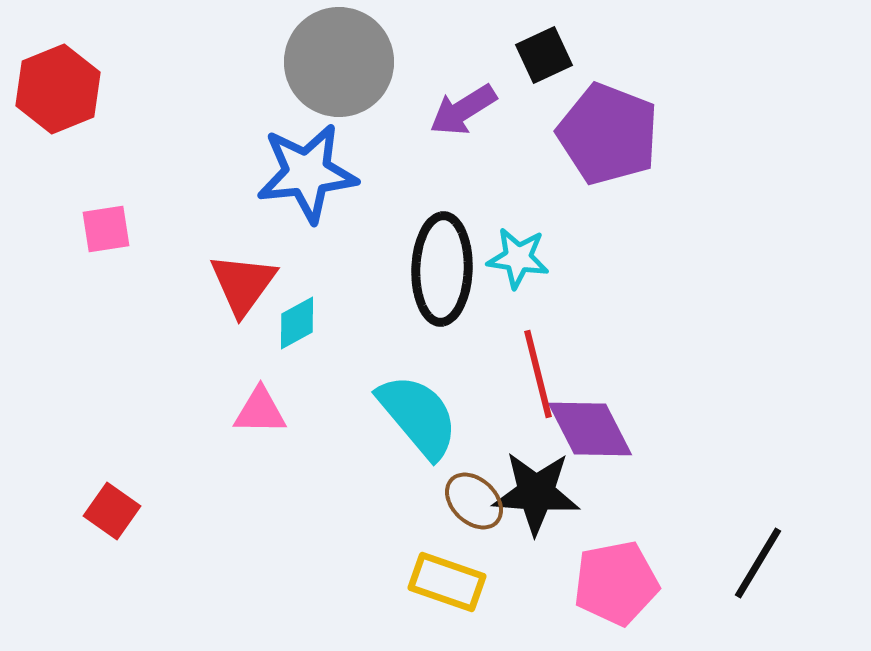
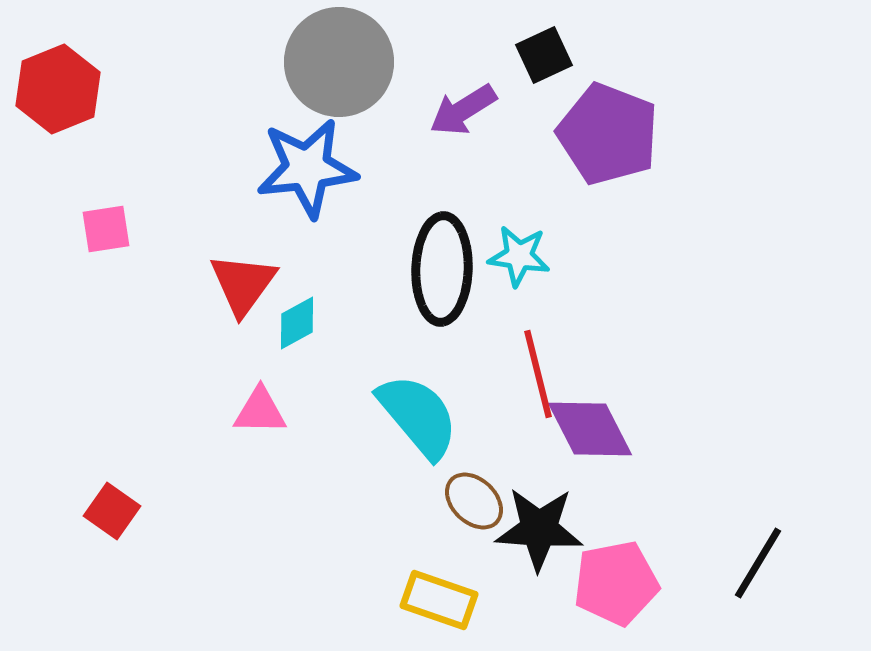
blue star: moved 5 px up
cyan star: moved 1 px right, 2 px up
black star: moved 3 px right, 36 px down
yellow rectangle: moved 8 px left, 18 px down
